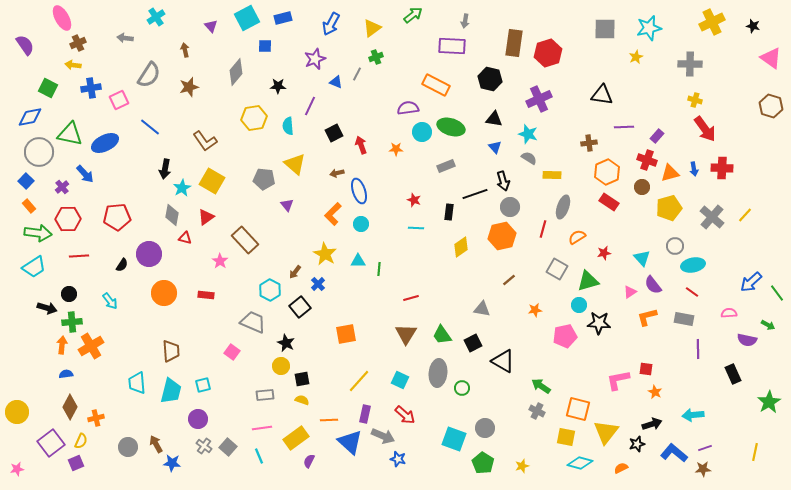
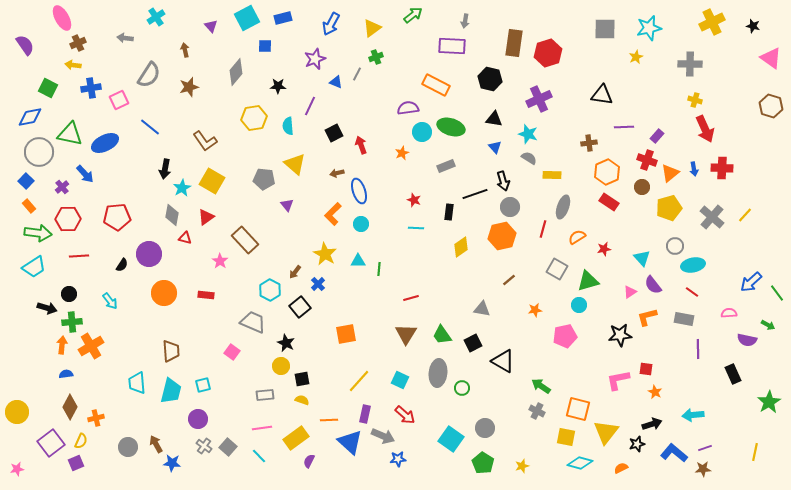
red arrow at (705, 129): rotated 12 degrees clockwise
orange star at (396, 149): moved 6 px right, 4 px down; rotated 24 degrees counterclockwise
orange triangle at (670, 173): rotated 24 degrees counterclockwise
red star at (604, 253): moved 4 px up
black star at (599, 323): moved 21 px right, 12 px down; rotated 10 degrees counterclockwise
cyan square at (454, 439): moved 3 px left; rotated 15 degrees clockwise
cyan line at (259, 456): rotated 21 degrees counterclockwise
blue star at (398, 459): rotated 21 degrees counterclockwise
